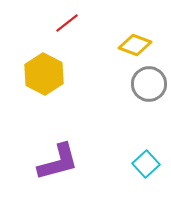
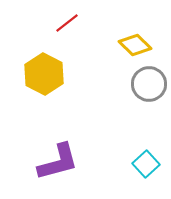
yellow diamond: rotated 24 degrees clockwise
